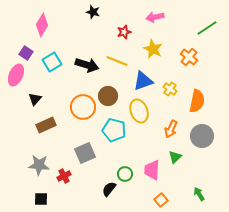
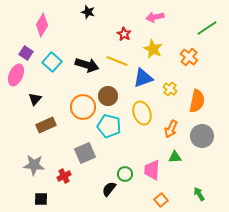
black star: moved 5 px left
red star: moved 2 px down; rotated 24 degrees counterclockwise
cyan square: rotated 18 degrees counterclockwise
blue triangle: moved 3 px up
yellow ellipse: moved 3 px right, 2 px down
cyan pentagon: moved 5 px left, 4 px up
green triangle: rotated 40 degrees clockwise
gray star: moved 5 px left
